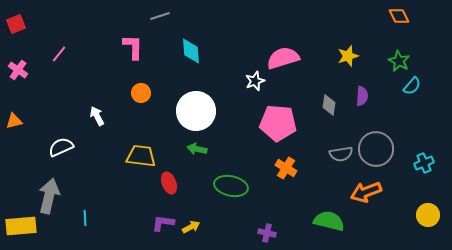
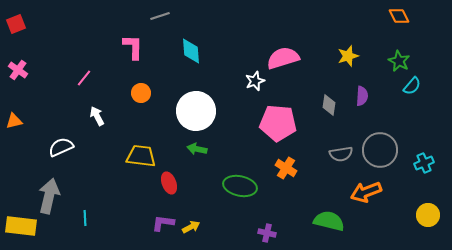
pink line: moved 25 px right, 24 px down
gray circle: moved 4 px right, 1 px down
green ellipse: moved 9 px right
yellow rectangle: rotated 12 degrees clockwise
